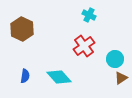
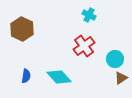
blue semicircle: moved 1 px right
